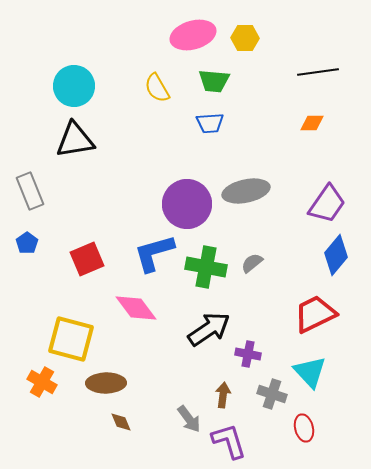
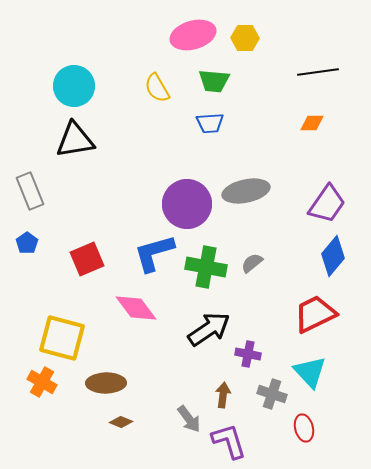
blue diamond: moved 3 px left, 1 px down
yellow square: moved 9 px left, 1 px up
brown diamond: rotated 45 degrees counterclockwise
